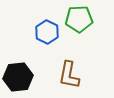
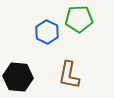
black hexagon: rotated 12 degrees clockwise
